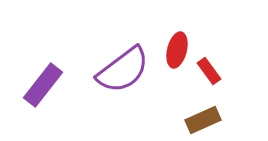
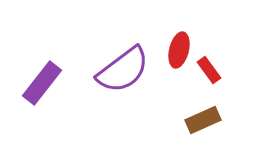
red ellipse: moved 2 px right
red rectangle: moved 1 px up
purple rectangle: moved 1 px left, 2 px up
